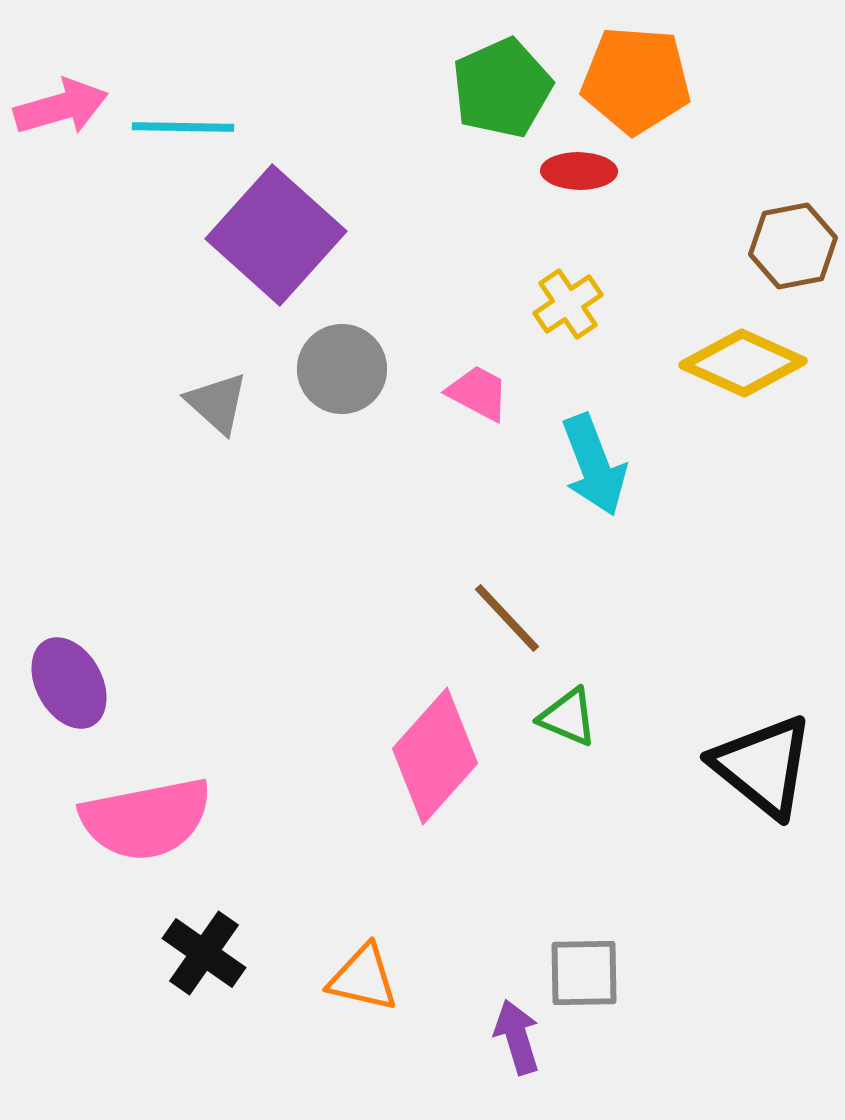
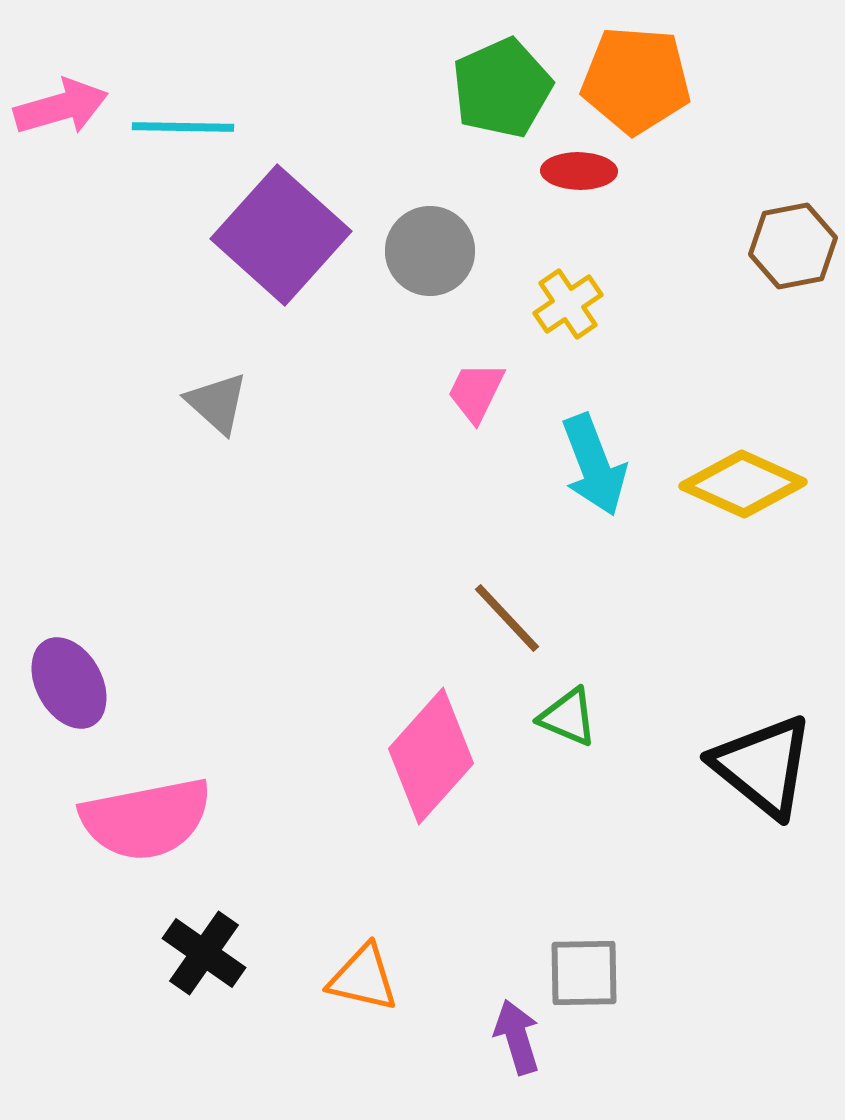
purple square: moved 5 px right
yellow diamond: moved 121 px down
gray circle: moved 88 px right, 118 px up
pink trapezoid: moved 2 px left, 1 px up; rotated 92 degrees counterclockwise
pink diamond: moved 4 px left
